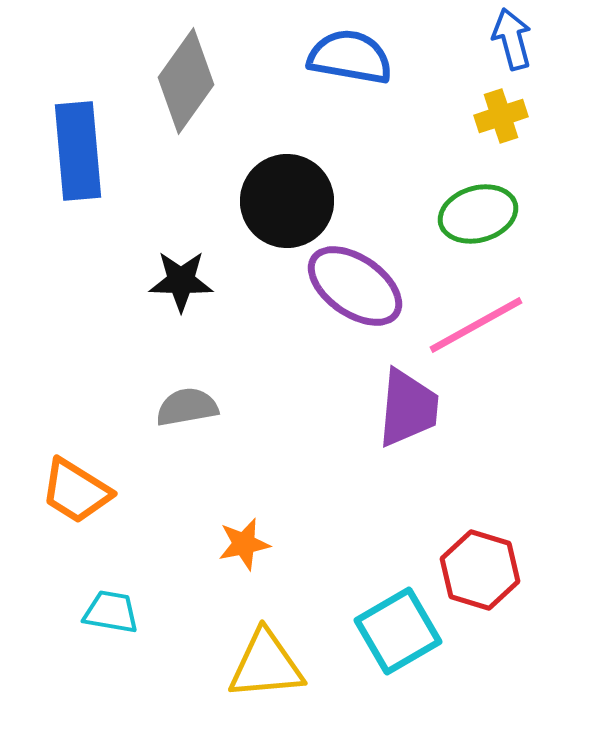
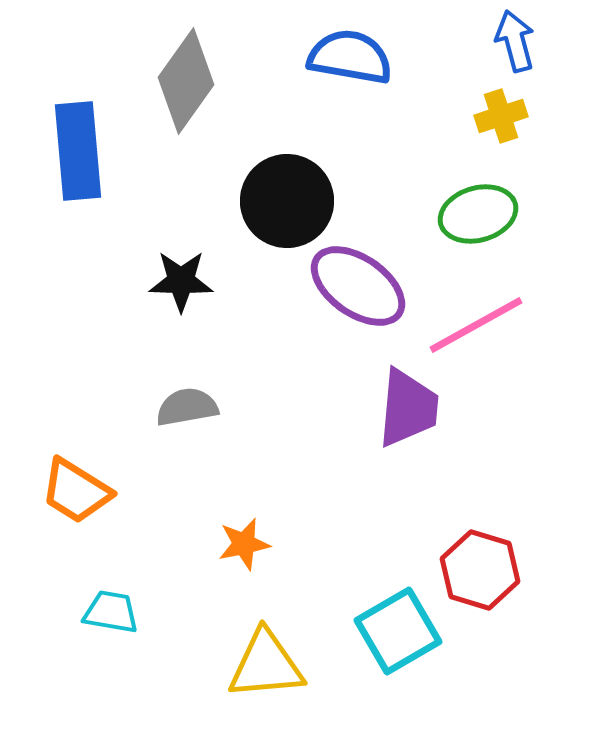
blue arrow: moved 3 px right, 2 px down
purple ellipse: moved 3 px right
